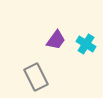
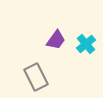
cyan cross: rotated 18 degrees clockwise
